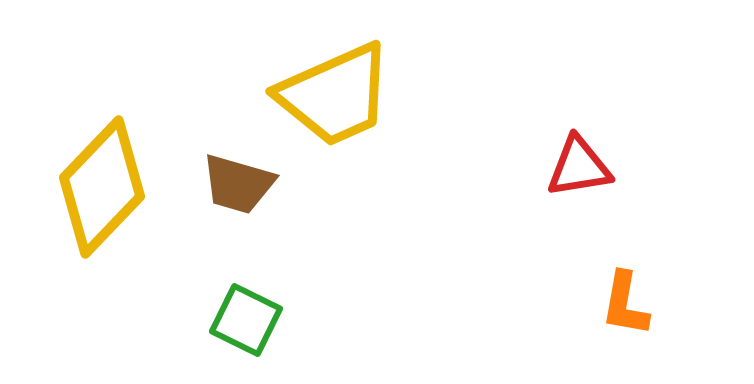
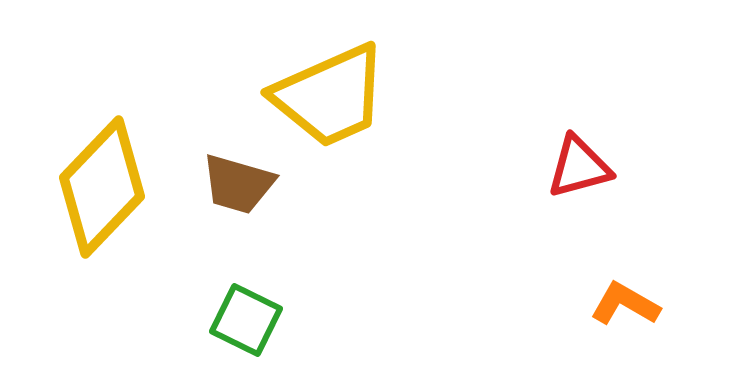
yellow trapezoid: moved 5 px left, 1 px down
red triangle: rotated 6 degrees counterclockwise
orange L-shape: rotated 110 degrees clockwise
